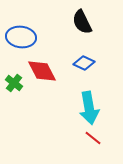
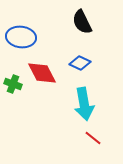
blue diamond: moved 4 px left
red diamond: moved 2 px down
green cross: moved 1 px left, 1 px down; rotated 18 degrees counterclockwise
cyan arrow: moved 5 px left, 4 px up
